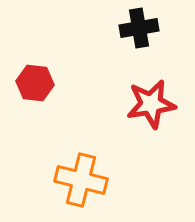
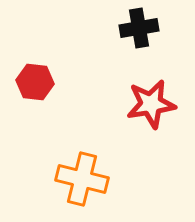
red hexagon: moved 1 px up
orange cross: moved 1 px right, 1 px up
